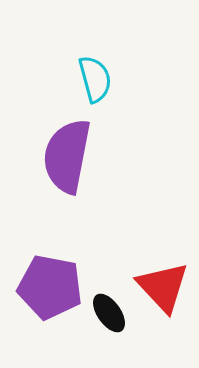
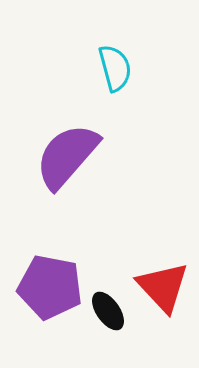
cyan semicircle: moved 20 px right, 11 px up
purple semicircle: rotated 30 degrees clockwise
black ellipse: moved 1 px left, 2 px up
